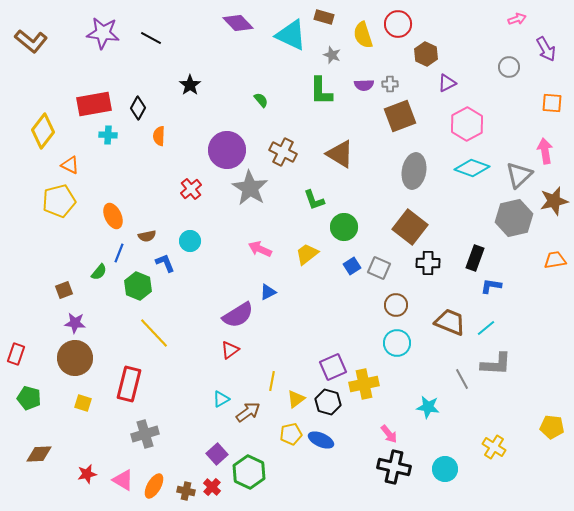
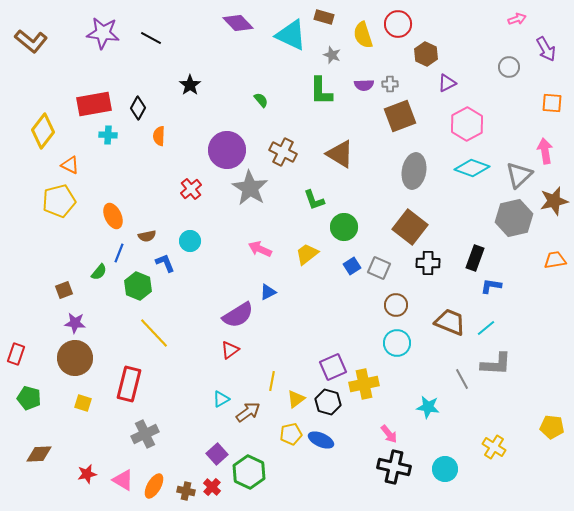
gray cross at (145, 434): rotated 8 degrees counterclockwise
